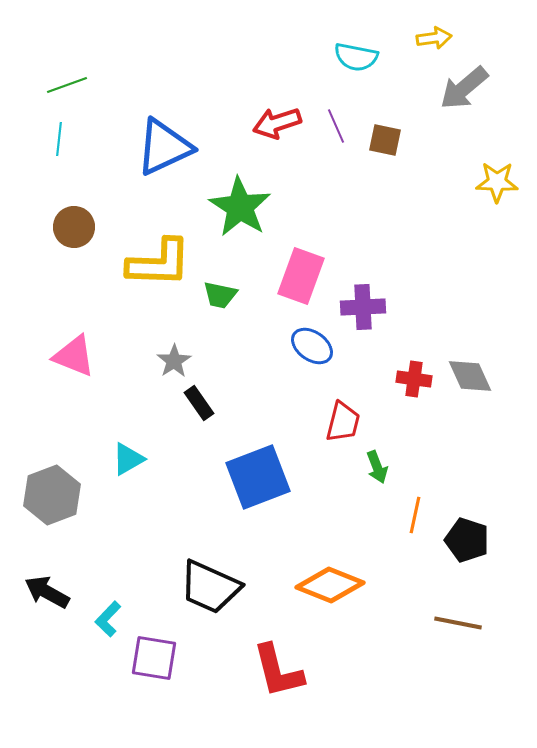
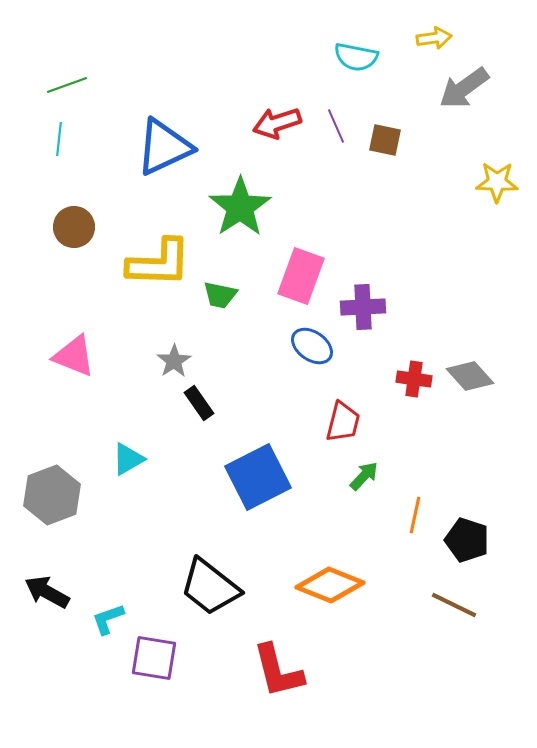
gray arrow: rotated 4 degrees clockwise
green star: rotated 6 degrees clockwise
gray diamond: rotated 18 degrees counterclockwise
green arrow: moved 13 px left, 9 px down; rotated 116 degrees counterclockwise
blue square: rotated 6 degrees counterclockwise
black trapezoid: rotated 14 degrees clockwise
cyan L-shape: rotated 27 degrees clockwise
brown line: moved 4 px left, 18 px up; rotated 15 degrees clockwise
